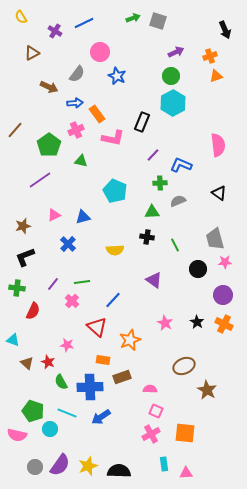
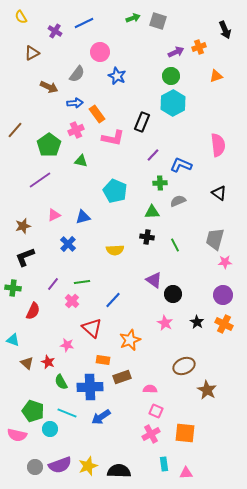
orange cross at (210, 56): moved 11 px left, 9 px up
gray trapezoid at (215, 239): rotated 30 degrees clockwise
black circle at (198, 269): moved 25 px left, 25 px down
green cross at (17, 288): moved 4 px left
red triangle at (97, 327): moved 5 px left, 1 px down
purple semicircle at (60, 465): rotated 35 degrees clockwise
